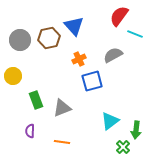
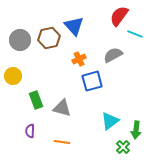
gray triangle: rotated 36 degrees clockwise
